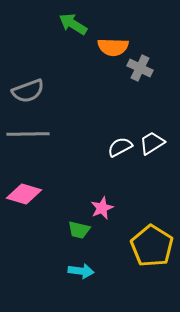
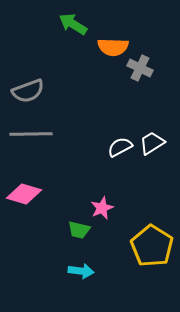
gray line: moved 3 px right
